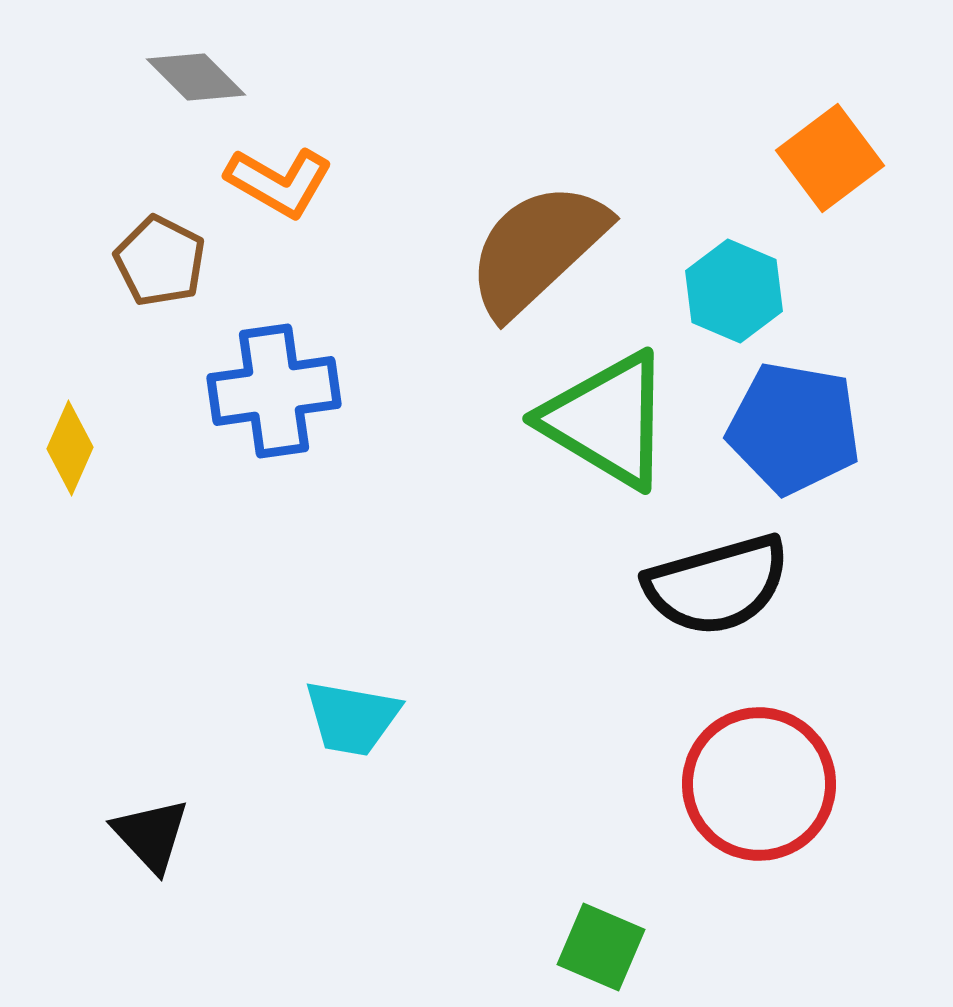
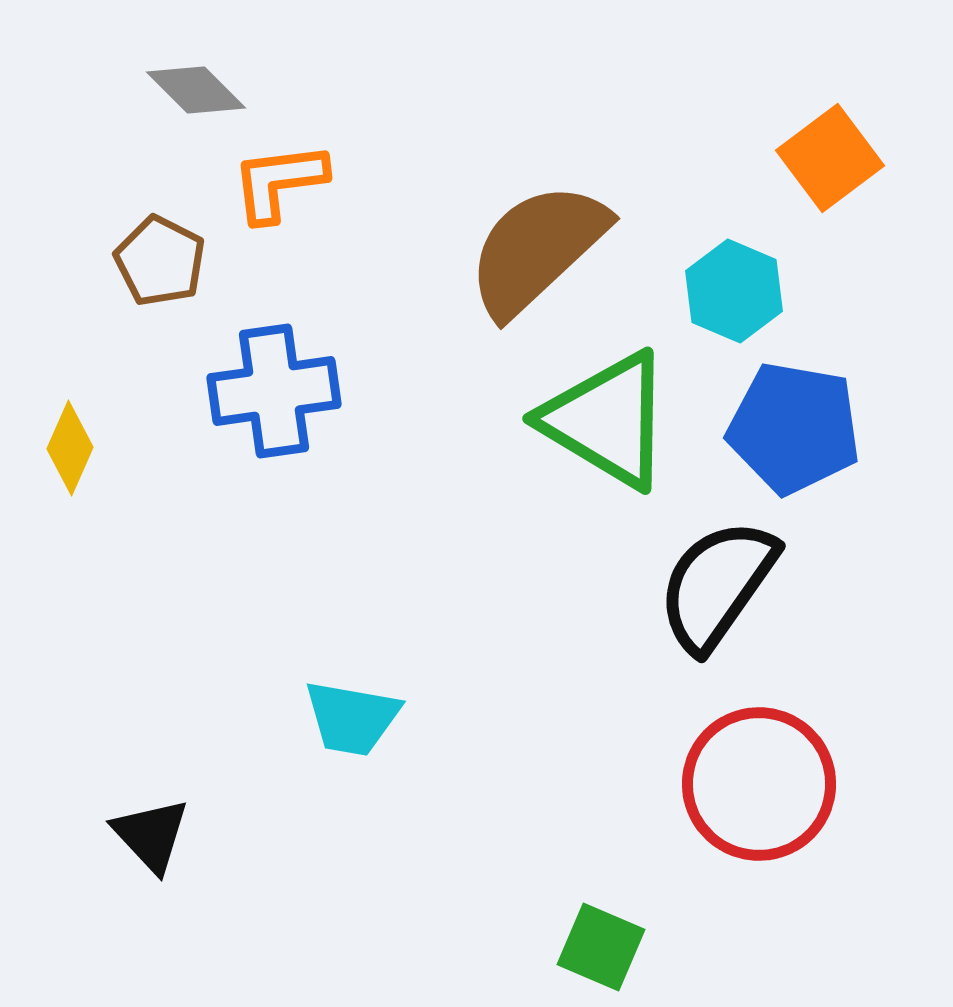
gray diamond: moved 13 px down
orange L-shape: rotated 143 degrees clockwise
black semicircle: rotated 141 degrees clockwise
